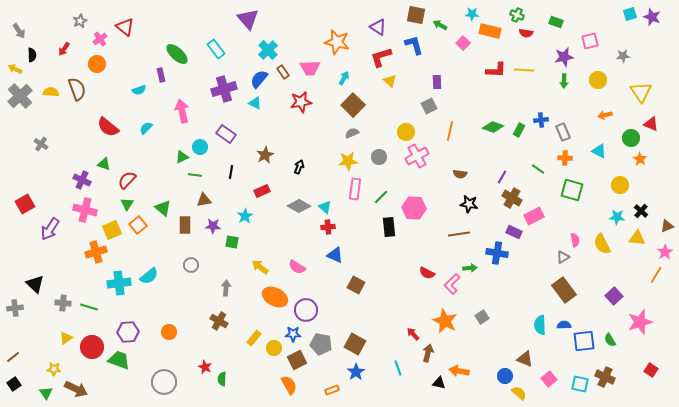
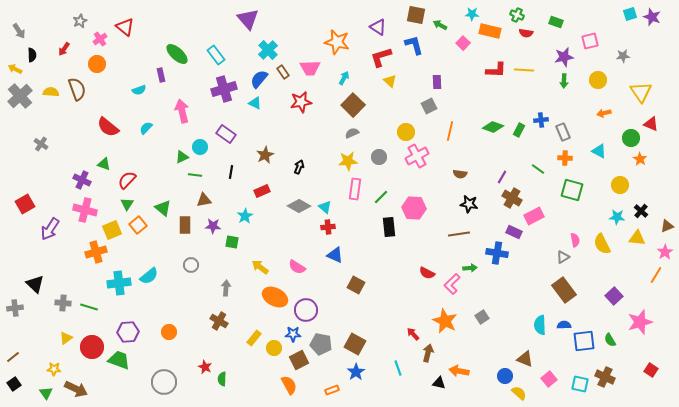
cyan rectangle at (216, 49): moved 6 px down
orange arrow at (605, 115): moved 1 px left, 2 px up
brown square at (297, 360): moved 2 px right
